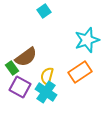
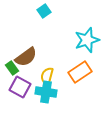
cyan cross: rotated 25 degrees counterclockwise
